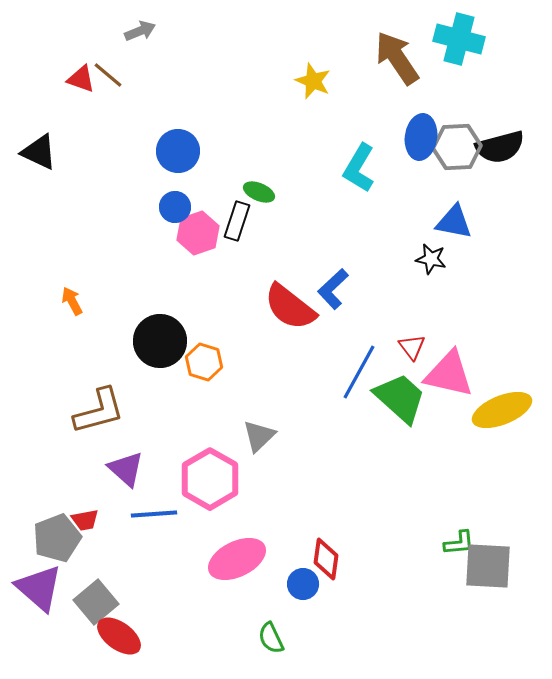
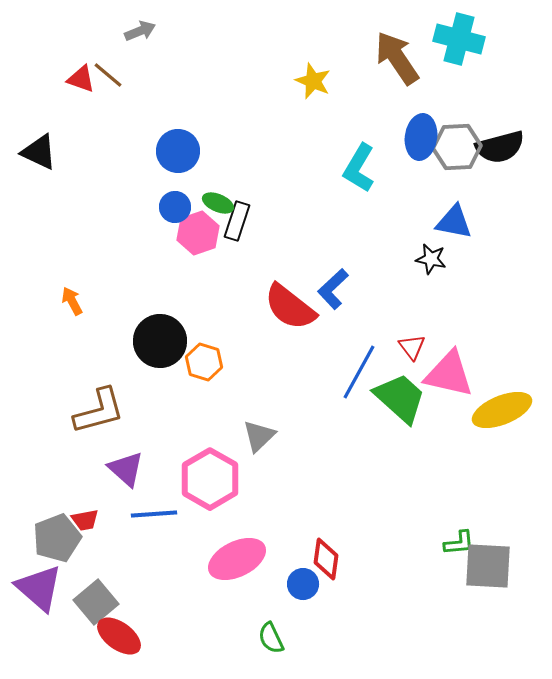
green ellipse at (259, 192): moved 41 px left, 11 px down
